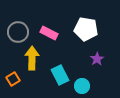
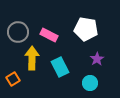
pink rectangle: moved 2 px down
cyan rectangle: moved 8 px up
cyan circle: moved 8 px right, 3 px up
